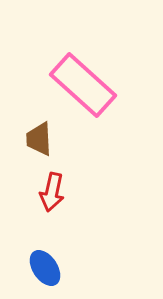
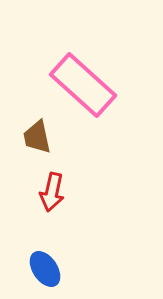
brown trapezoid: moved 2 px left, 2 px up; rotated 9 degrees counterclockwise
blue ellipse: moved 1 px down
